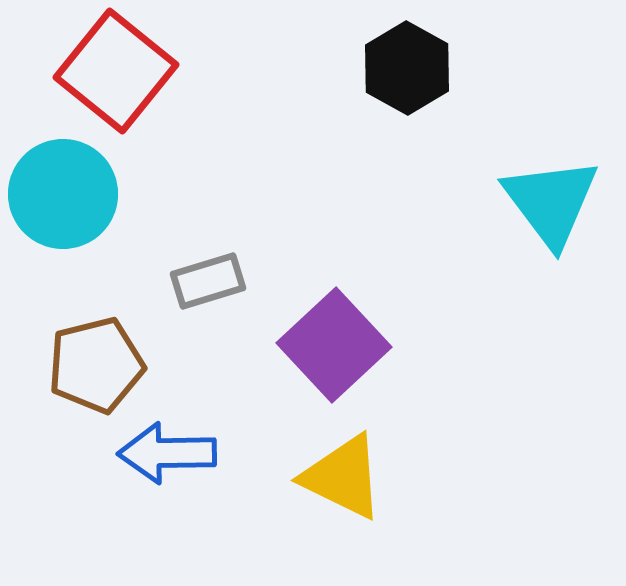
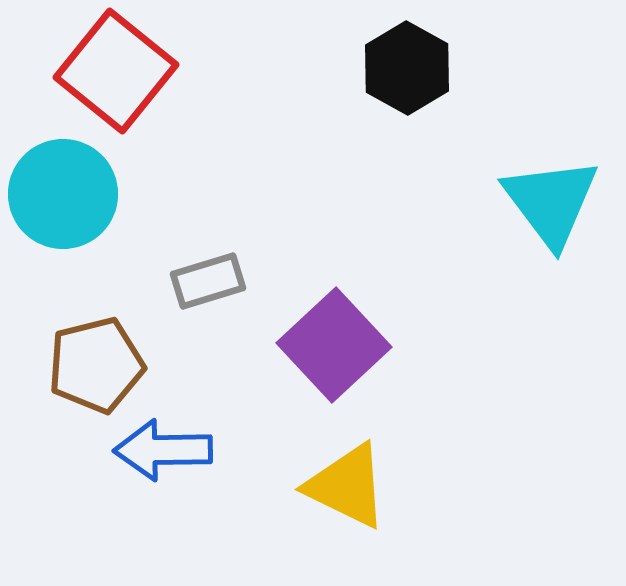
blue arrow: moved 4 px left, 3 px up
yellow triangle: moved 4 px right, 9 px down
